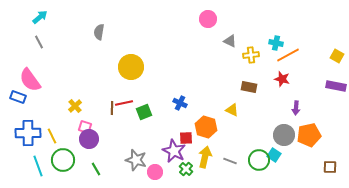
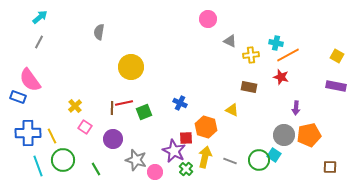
gray line at (39, 42): rotated 56 degrees clockwise
red star at (282, 79): moved 1 px left, 2 px up
pink square at (85, 127): rotated 16 degrees clockwise
purple circle at (89, 139): moved 24 px right
